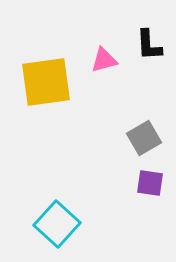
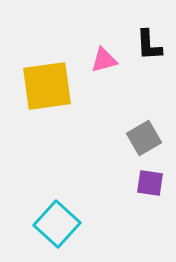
yellow square: moved 1 px right, 4 px down
